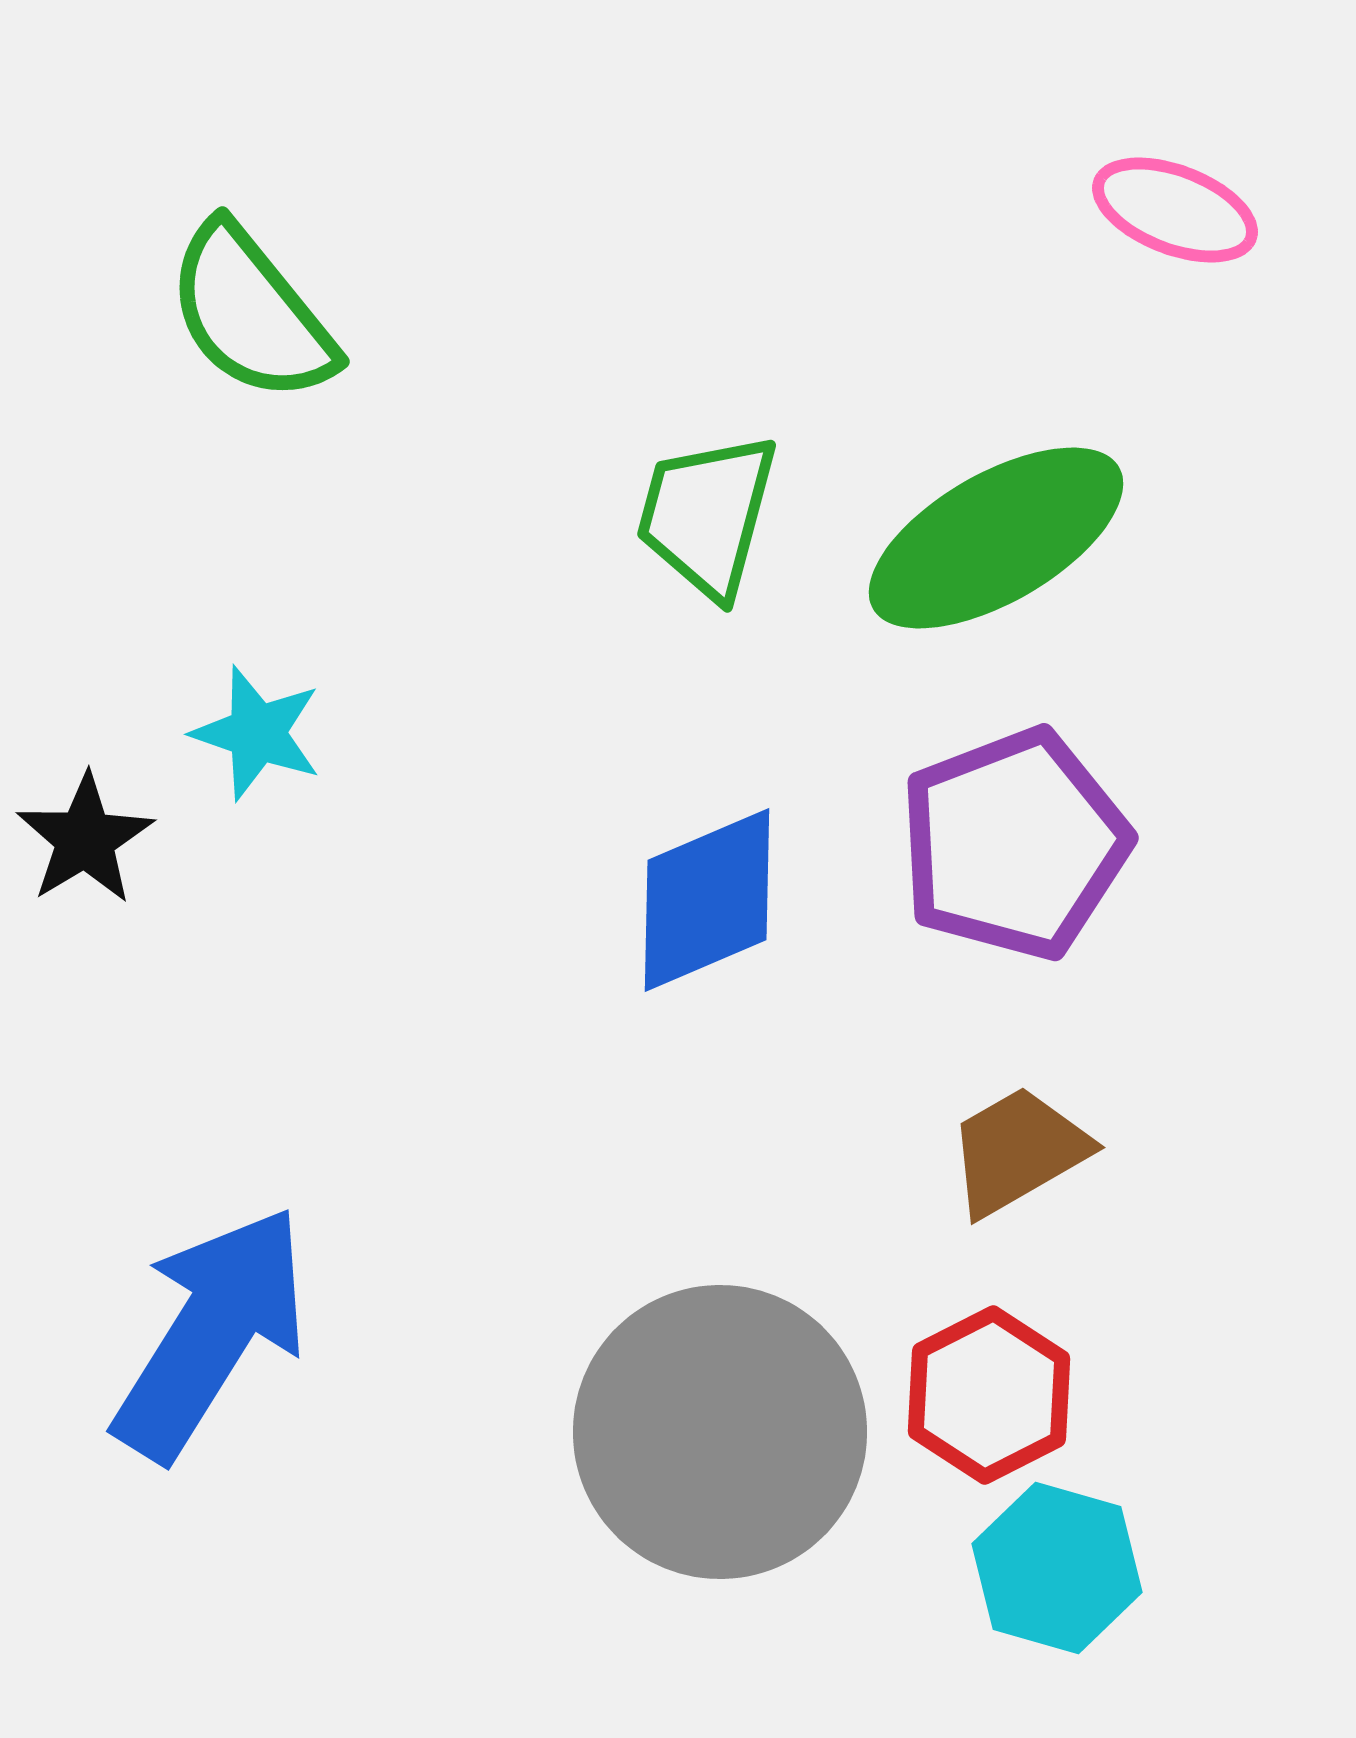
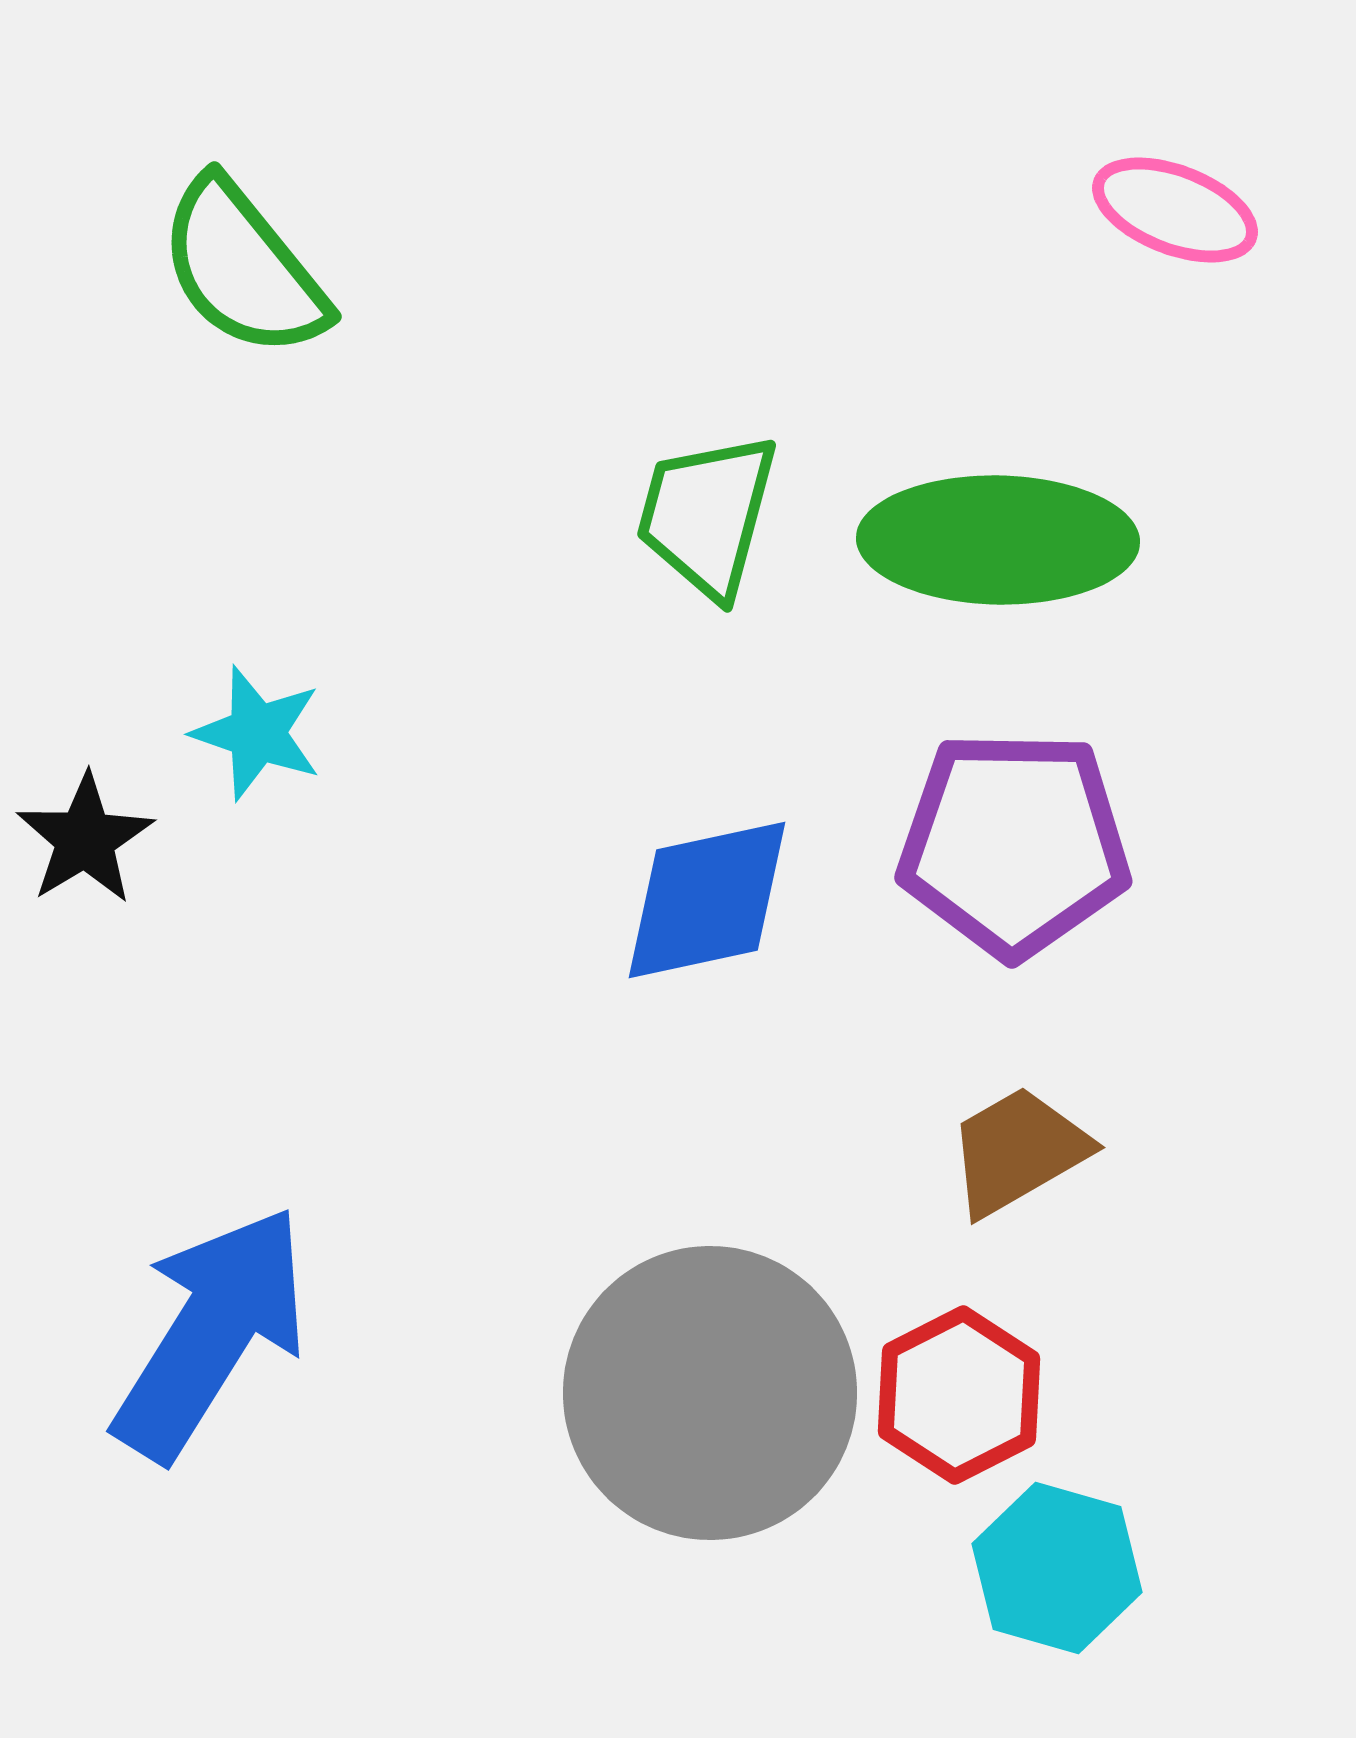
green semicircle: moved 8 px left, 45 px up
green ellipse: moved 2 px right, 2 px down; rotated 31 degrees clockwise
purple pentagon: rotated 22 degrees clockwise
blue diamond: rotated 11 degrees clockwise
red hexagon: moved 30 px left
gray circle: moved 10 px left, 39 px up
